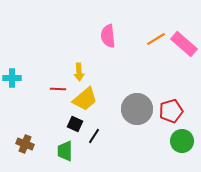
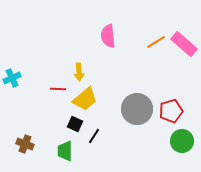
orange line: moved 3 px down
cyan cross: rotated 24 degrees counterclockwise
